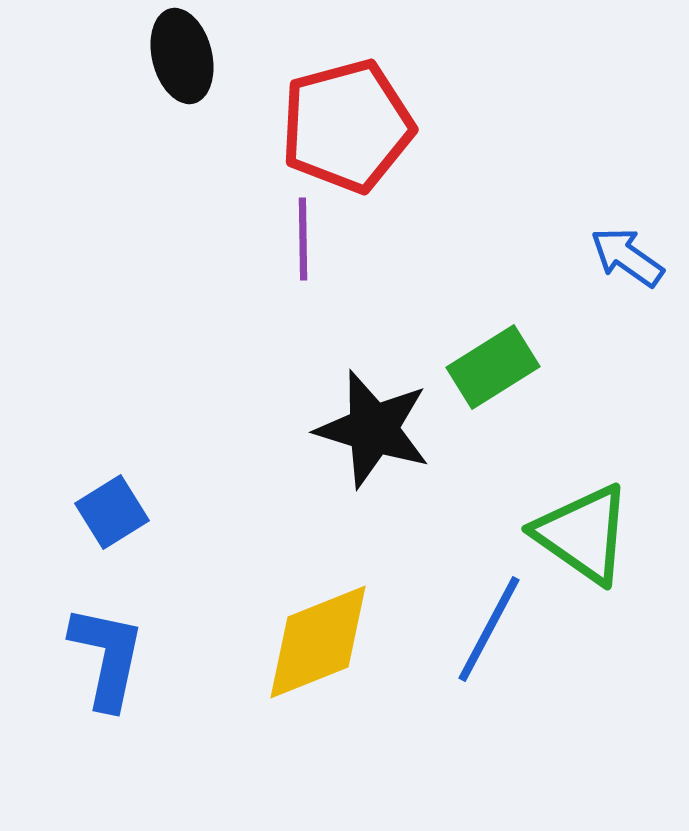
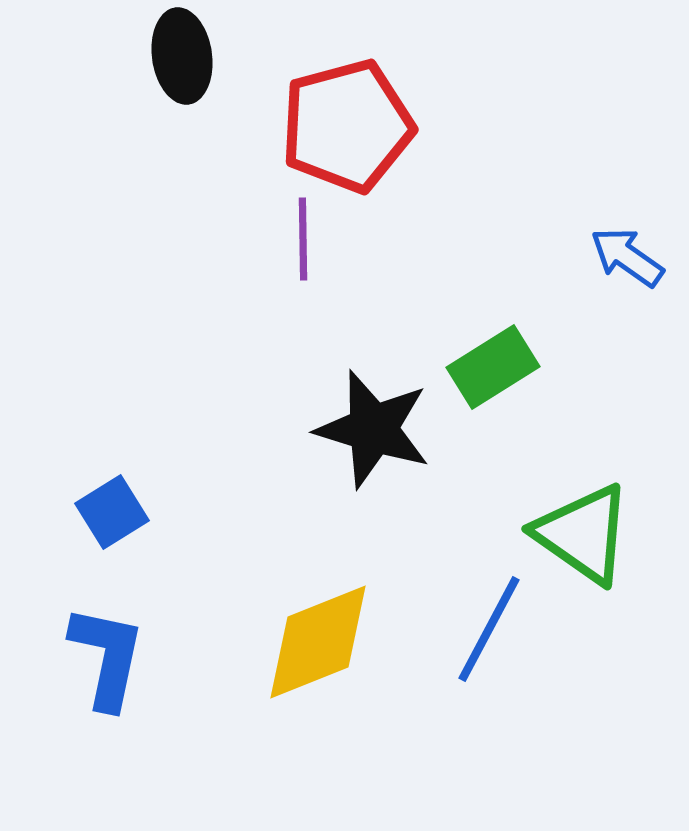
black ellipse: rotated 6 degrees clockwise
